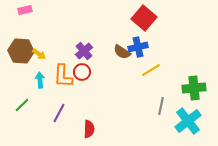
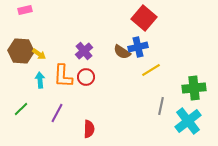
red circle: moved 4 px right, 5 px down
green line: moved 1 px left, 4 px down
purple line: moved 2 px left
